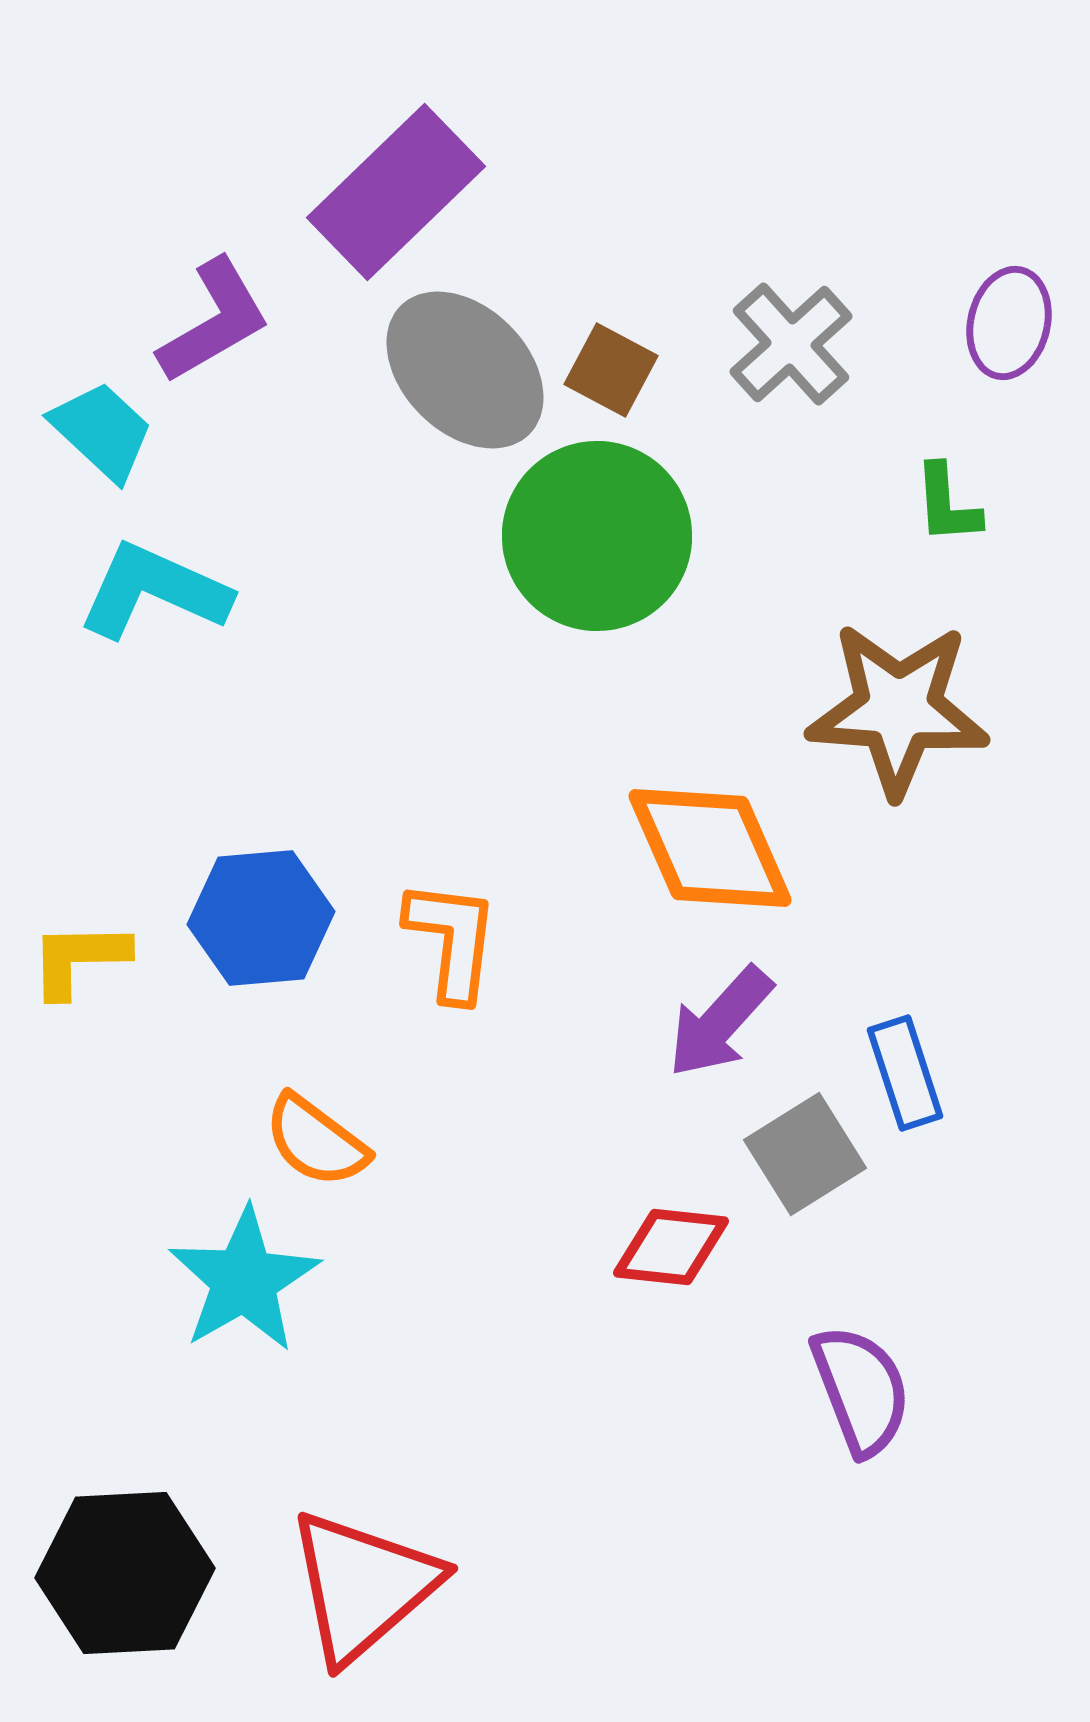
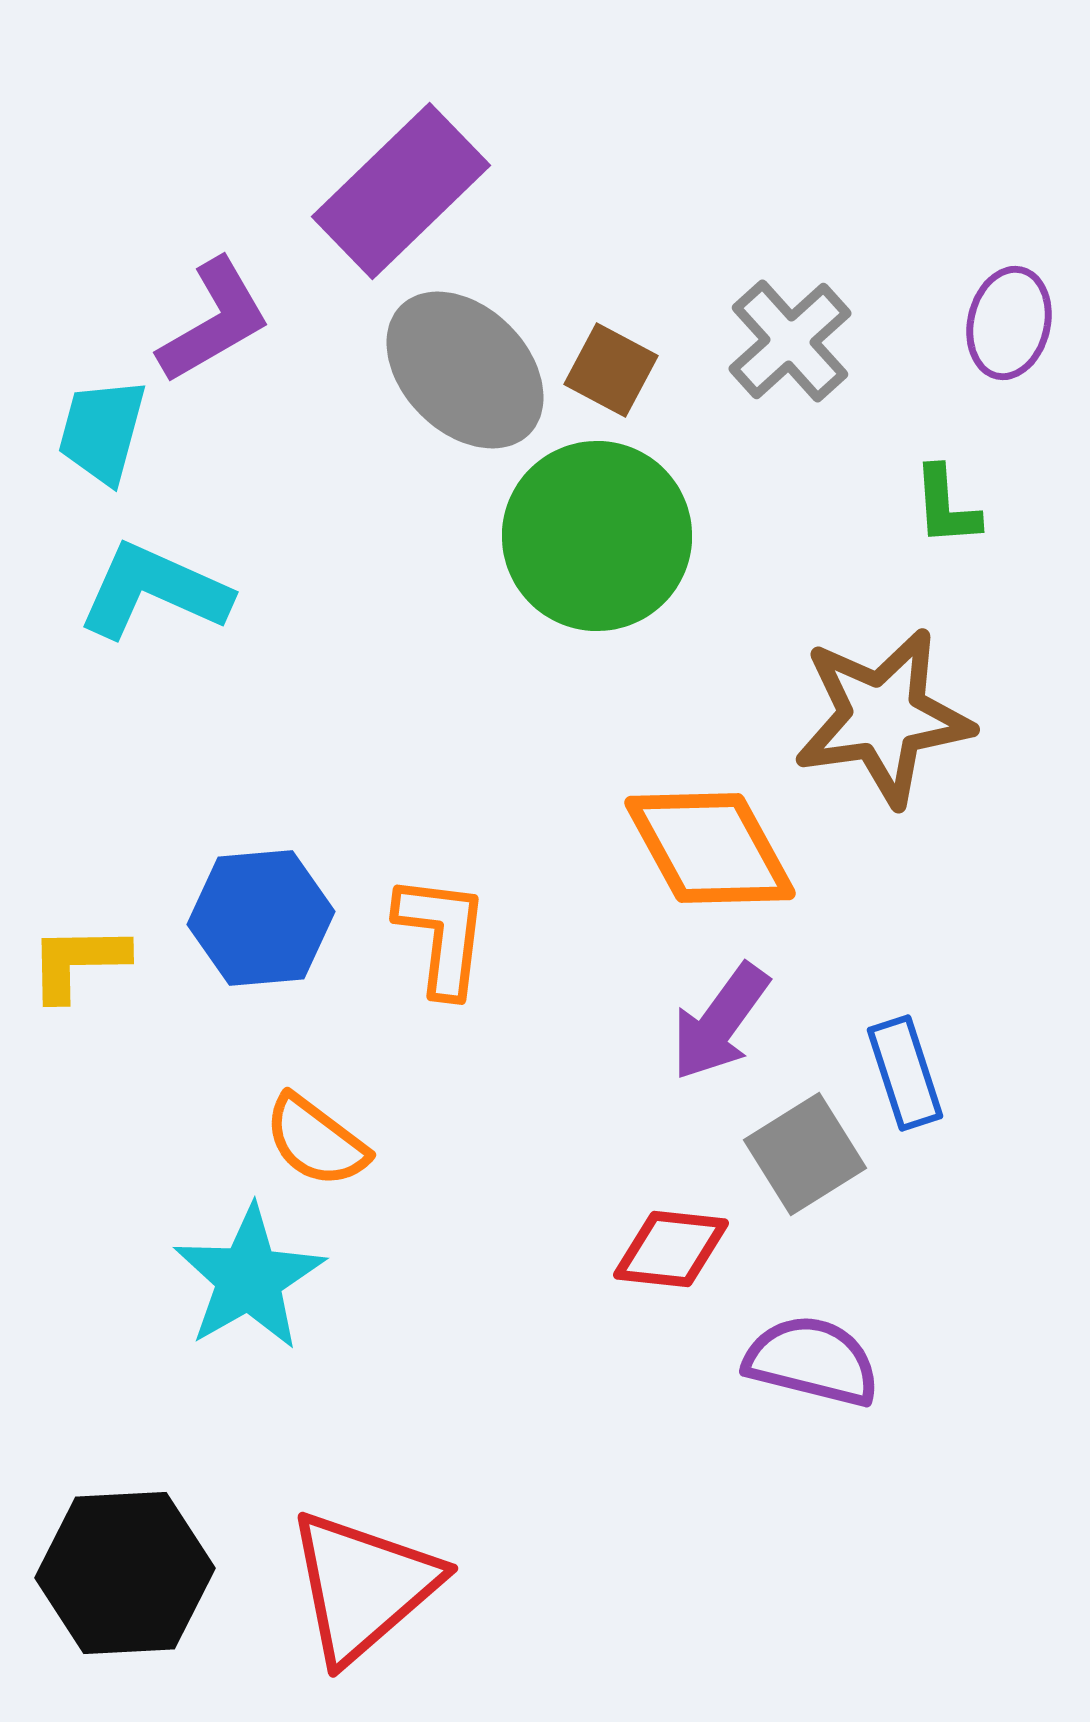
purple rectangle: moved 5 px right, 1 px up
gray cross: moved 1 px left, 3 px up
cyan trapezoid: rotated 118 degrees counterclockwise
green L-shape: moved 1 px left, 2 px down
brown star: moved 15 px left, 8 px down; rotated 12 degrees counterclockwise
orange diamond: rotated 5 degrees counterclockwise
orange L-shape: moved 10 px left, 5 px up
yellow L-shape: moved 1 px left, 3 px down
purple arrow: rotated 6 degrees counterclockwise
red diamond: moved 2 px down
cyan star: moved 5 px right, 2 px up
purple semicircle: moved 49 px left, 29 px up; rotated 55 degrees counterclockwise
